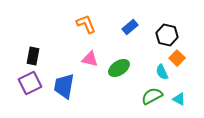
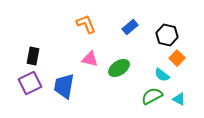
cyan semicircle: moved 3 px down; rotated 28 degrees counterclockwise
